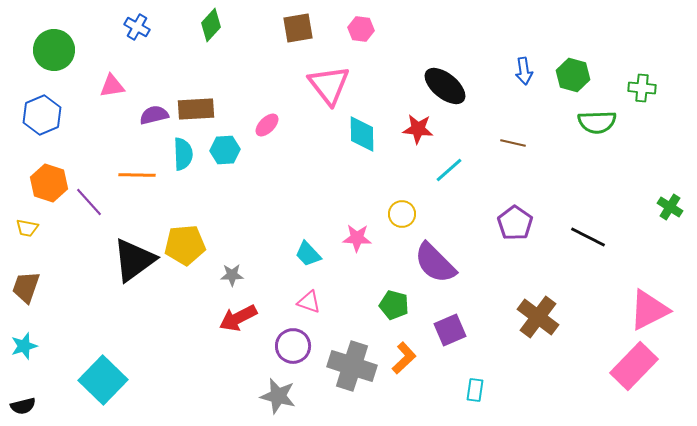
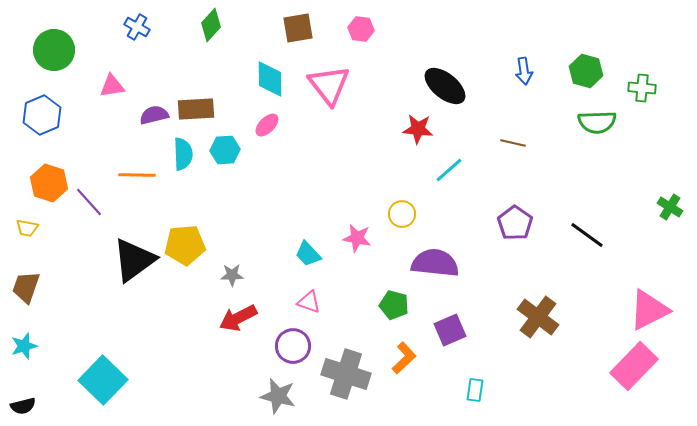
green hexagon at (573, 75): moved 13 px right, 4 px up
cyan diamond at (362, 134): moved 92 px left, 55 px up
black line at (588, 237): moved 1 px left, 2 px up; rotated 9 degrees clockwise
pink star at (357, 238): rotated 8 degrees clockwise
purple semicircle at (435, 263): rotated 141 degrees clockwise
gray cross at (352, 366): moved 6 px left, 8 px down
